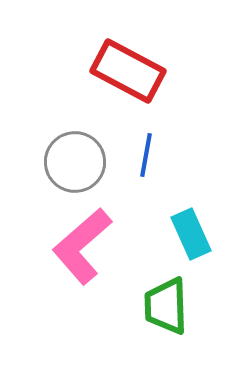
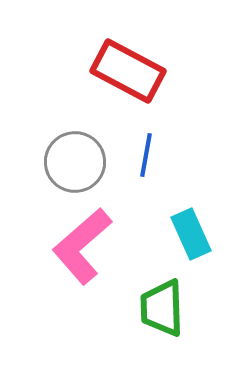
green trapezoid: moved 4 px left, 2 px down
